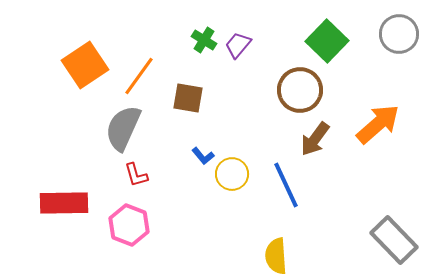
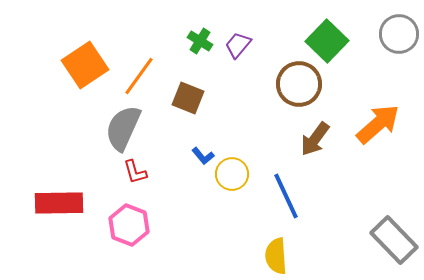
green cross: moved 4 px left, 1 px down
brown circle: moved 1 px left, 6 px up
brown square: rotated 12 degrees clockwise
red L-shape: moved 1 px left, 3 px up
blue line: moved 11 px down
red rectangle: moved 5 px left
